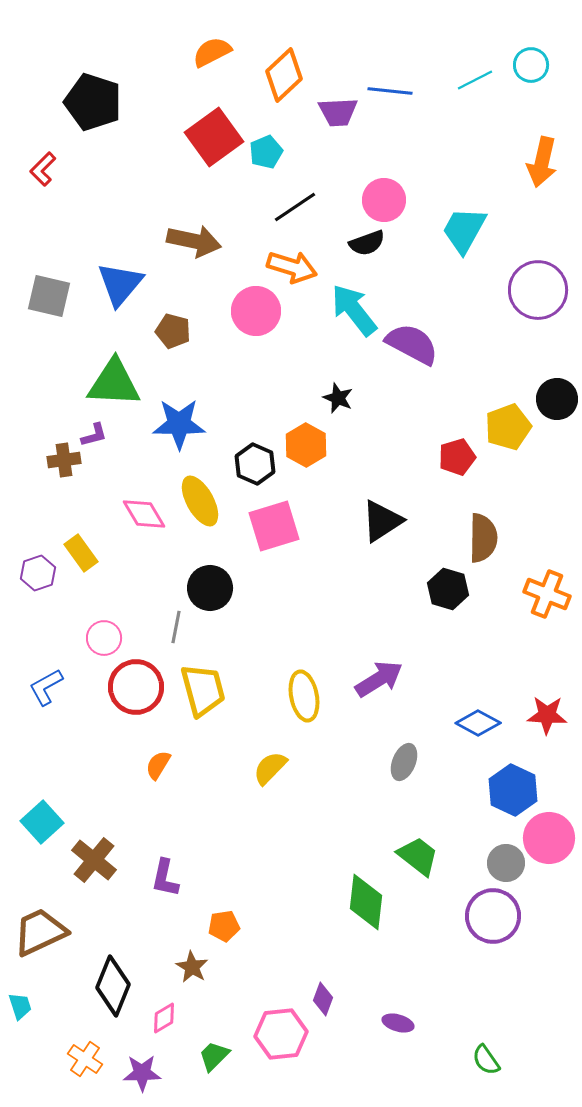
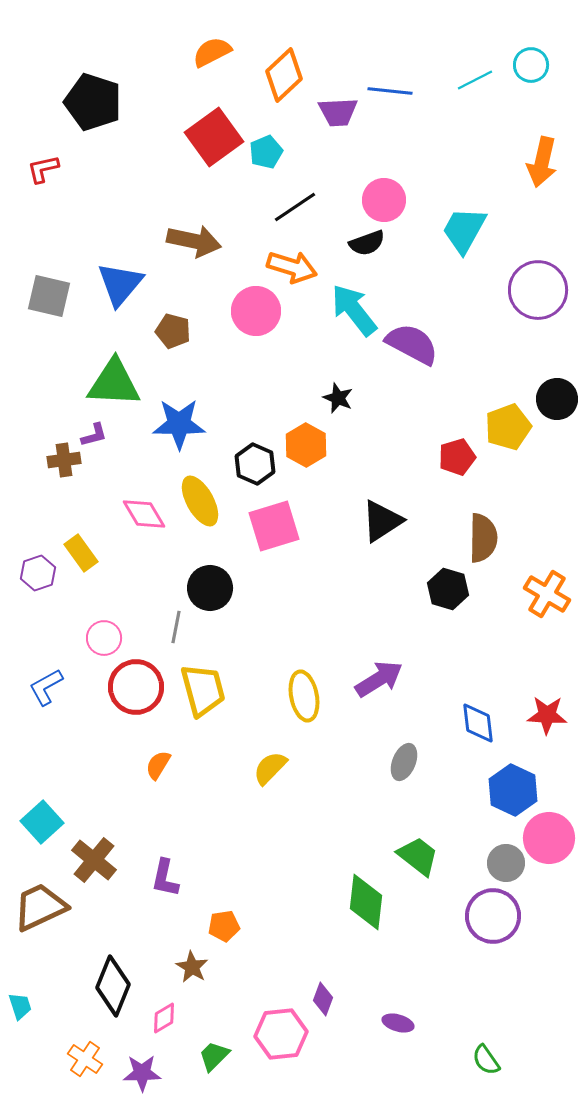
red L-shape at (43, 169): rotated 32 degrees clockwise
orange cross at (547, 594): rotated 9 degrees clockwise
blue diamond at (478, 723): rotated 54 degrees clockwise
brown trapezoid at (40, 932): moved 25 px up
